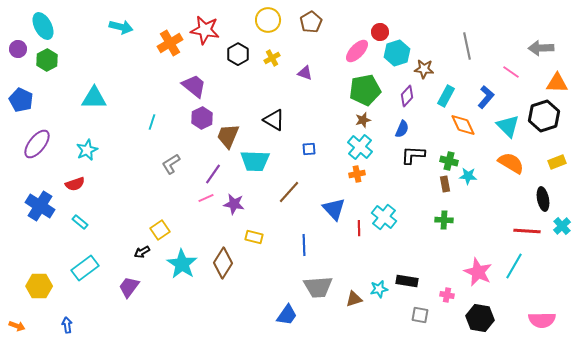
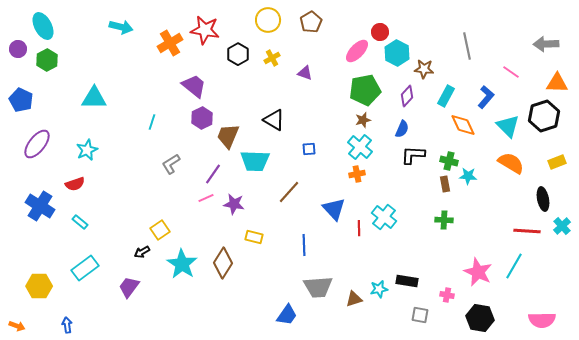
gray arrow at (541, 48): moved 5 px right, 4 px up
cyan hexagon at (397, 53): rotated 15 degrees counterclockwise
